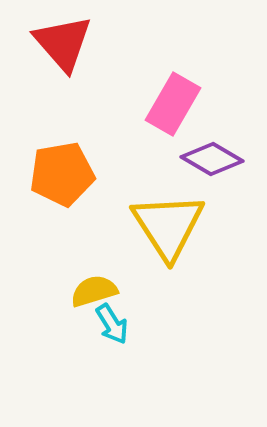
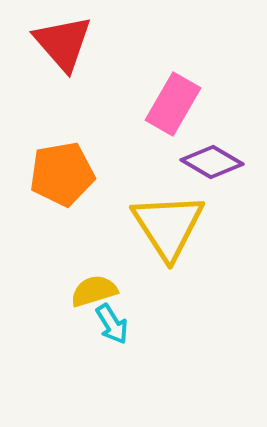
purple diamond: moved 3 px down
